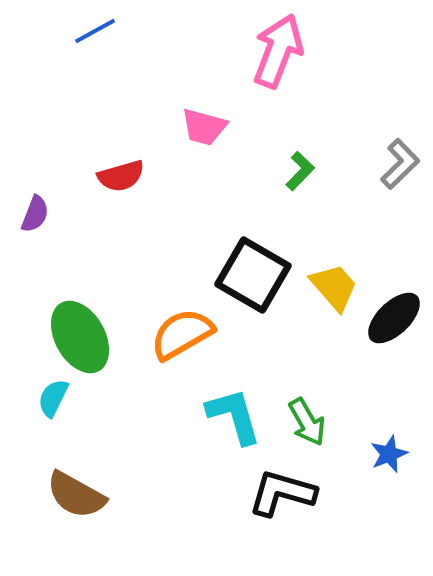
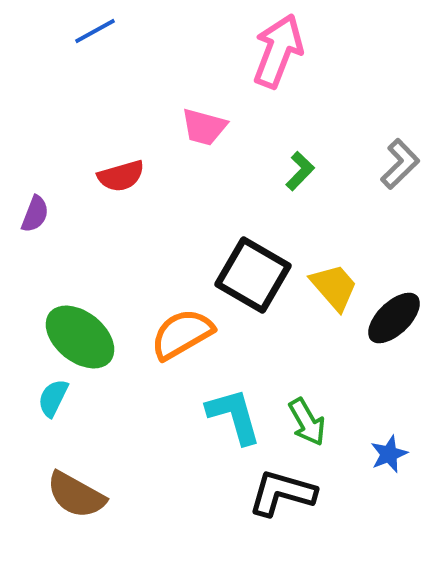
green ellipse: rotated 22 degrees counterclockwise
